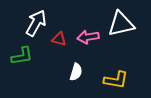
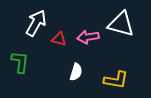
white triangle: rotated 28 degrees clockwise
green L-shape: moved 2 px left, 6 px down; rotated 75 degrees counterclockwise
